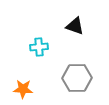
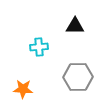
black triangle: rotated 18 degrees counterclockwise
gray hexagon: moved 1 px right, 1 px up
